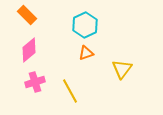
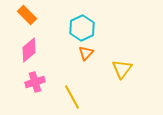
cyan hexagon: moved 3 px left, 3 px down
orange triangle: rotated 28 degrees counterclockwise
yellow line: moved 2 px right, 6 px down
